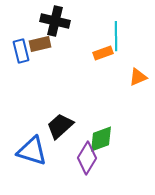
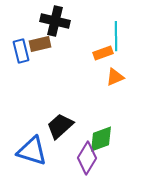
orange triangle: moved 23 px left
